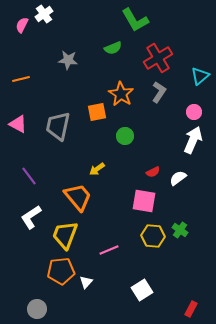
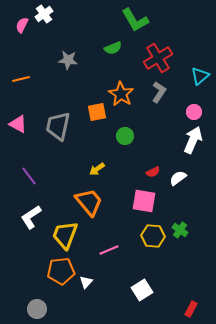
orange trapezoid: moved 11 px right, 5 px down
